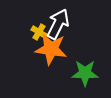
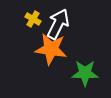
yellow cross: moved 6 px left, 13 px up
